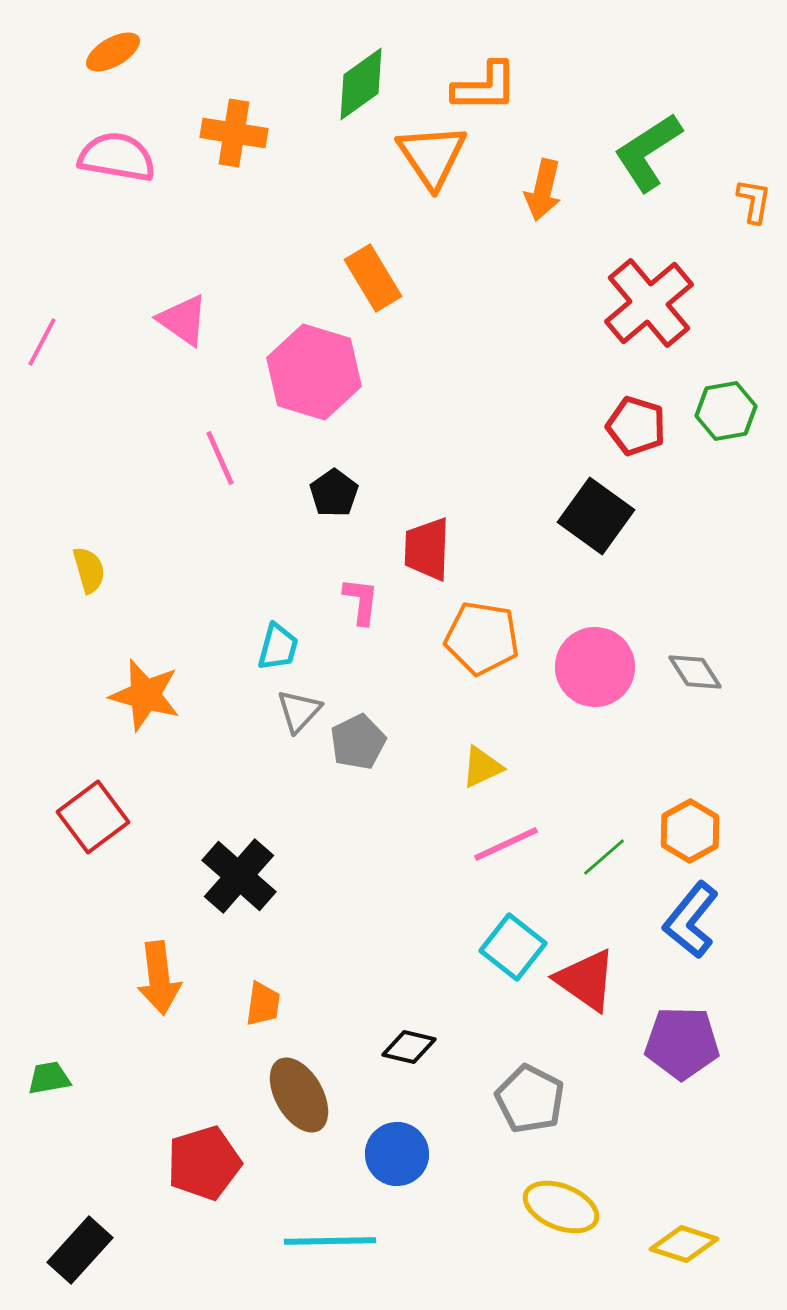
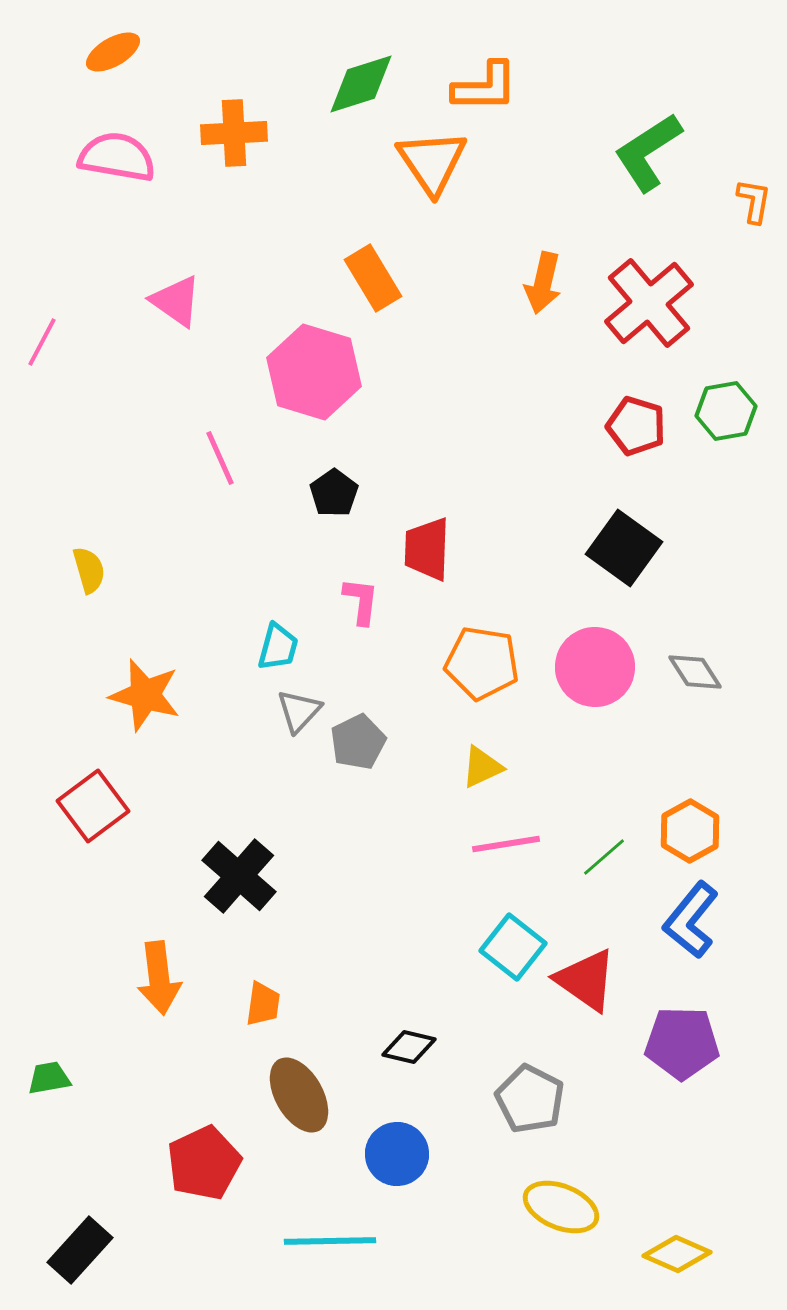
green diamond at (361, 84): rotated 18 degrees clockwise
orange cross at (234, 133): rotated 12 degrees counterclockwise
orange triangle at (432, 156): moved 6 px down
orange arrow at (543, 190): moved 93 px down
pink triangle at (183, 320): moved 7 px left, 19 px up
black square at (596, 516): moved 28 px right, 32 px down
orange pentagon at (482, 638): moved 25 px down
red square at (93, 817): moved 11 px up
pink line at (506, 844): rotated 16 degrees clockwise
red pentagon at (204, 1163): rotated 8 degrees counterclockwise
yellow diamond at (684, 1244): moved 7 px left, 10 px down; rotated 6 degrees clockwise
